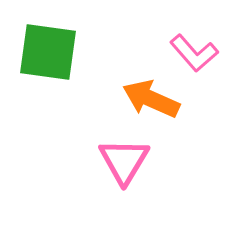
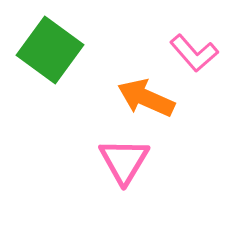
green square: moved 2 px right, 2 px up; rotated 28 degrees clockwise
orange arrow: moved 5 px left, 1 px up
